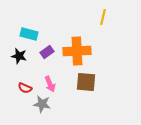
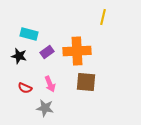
gray star: moved 3 px right, 4 px down
